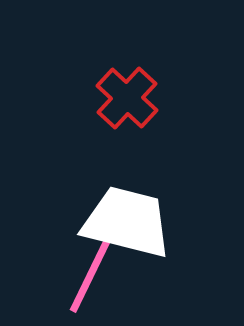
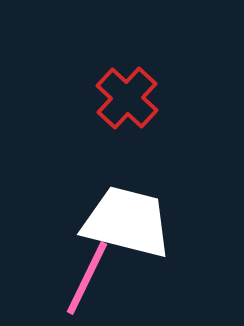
pink line: moved 3 px left, 2 px down
